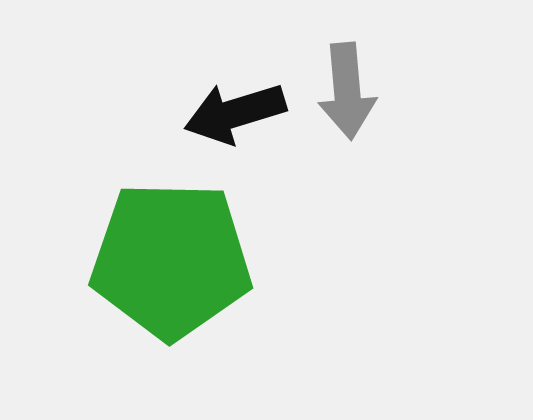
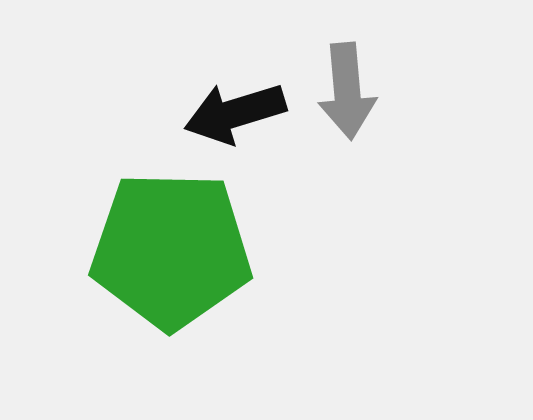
green pentagon: moved 10 px up
